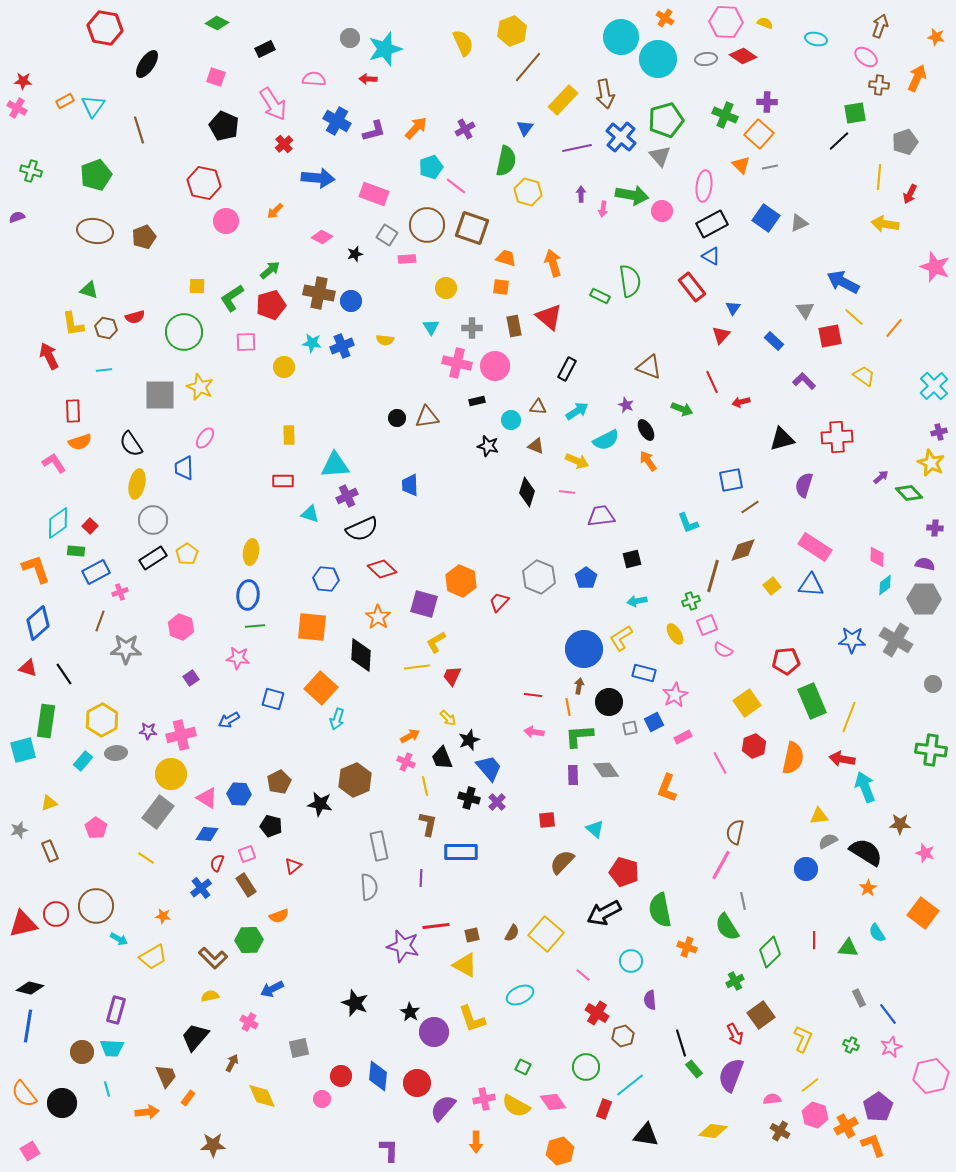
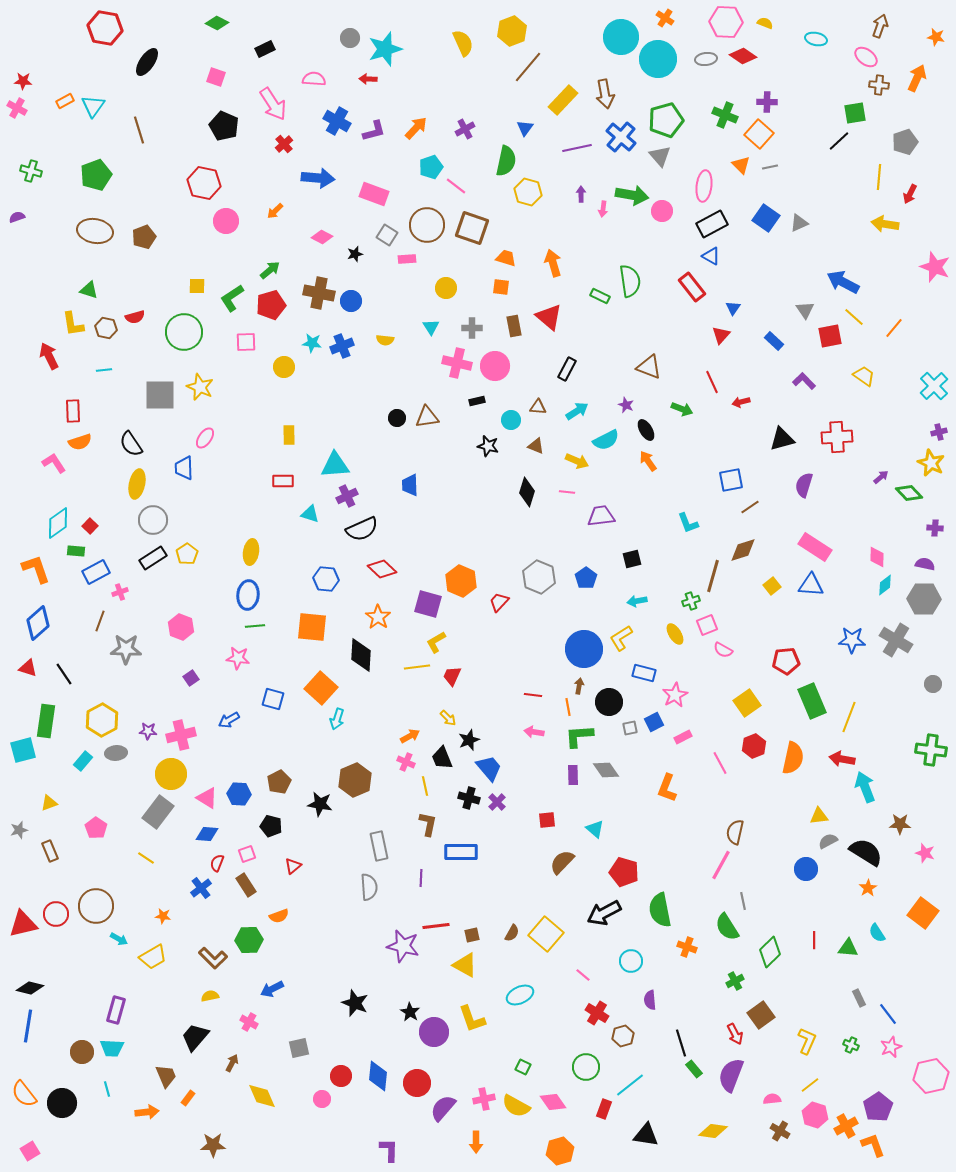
black ellipse at (147, 64): moved 2 px up
purple square at (424, 604): moved 4 px right
yellow L-shape at (803, 1039): moved 4 px right, 2 px down
